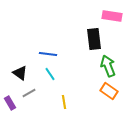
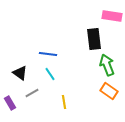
green arrow: moved 1 px left, 1 px up
gray line: moved 3 px right
